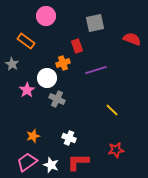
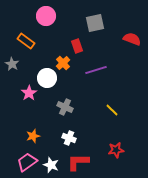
orange cross: rotated 24 degrees counterclockwise
pink star: moved 2 px right, 3 px down
gray cross: moved 8 px right, 8 px down
